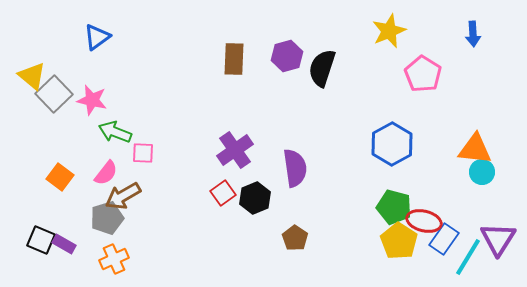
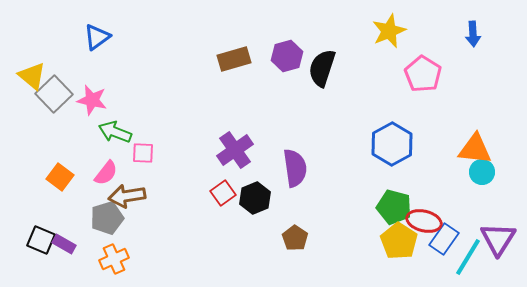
brown rectangle: rotated 72 degrees clockwise
brown arrow: moved 4 px right; rotated 21 degrees clockwise
